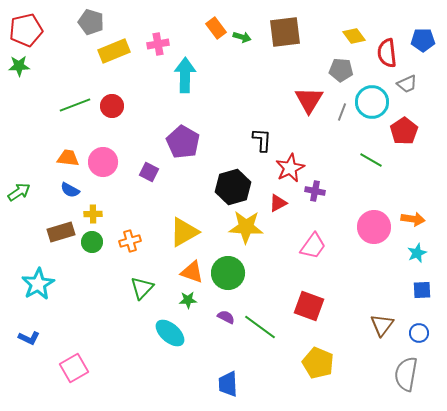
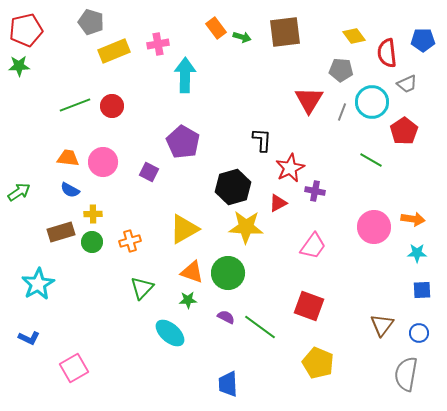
yellow triangle at (184, 232): moved 3 px up
cyan star at (417, 253): rotated 24 degrees clockwise
